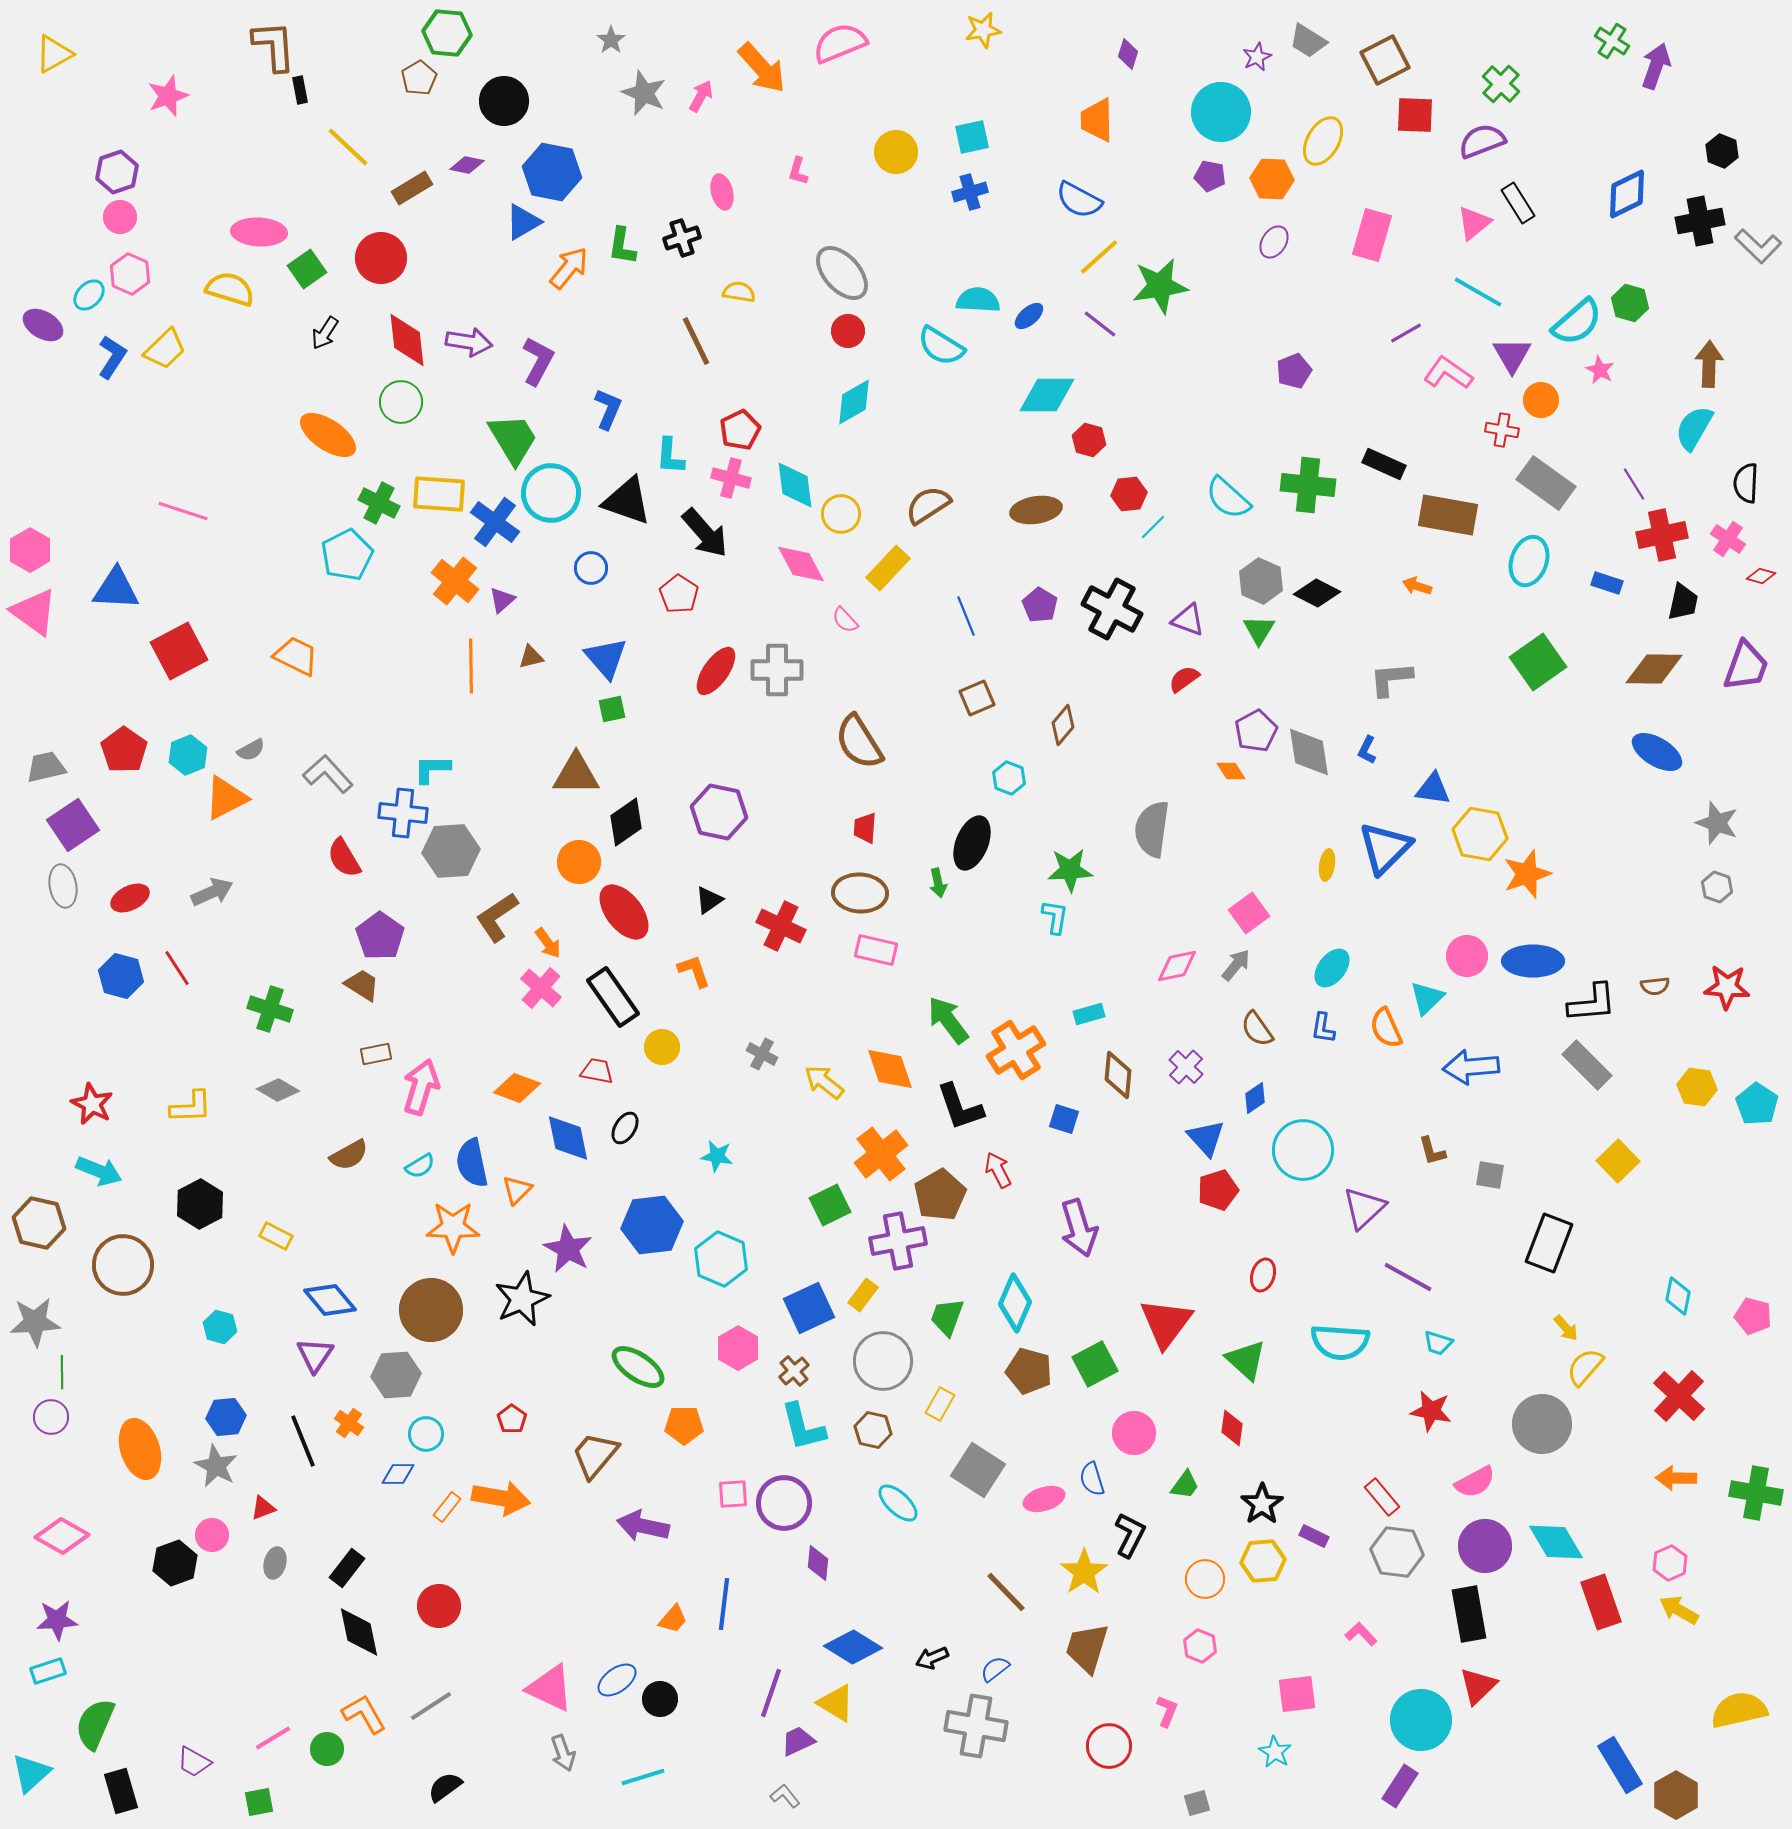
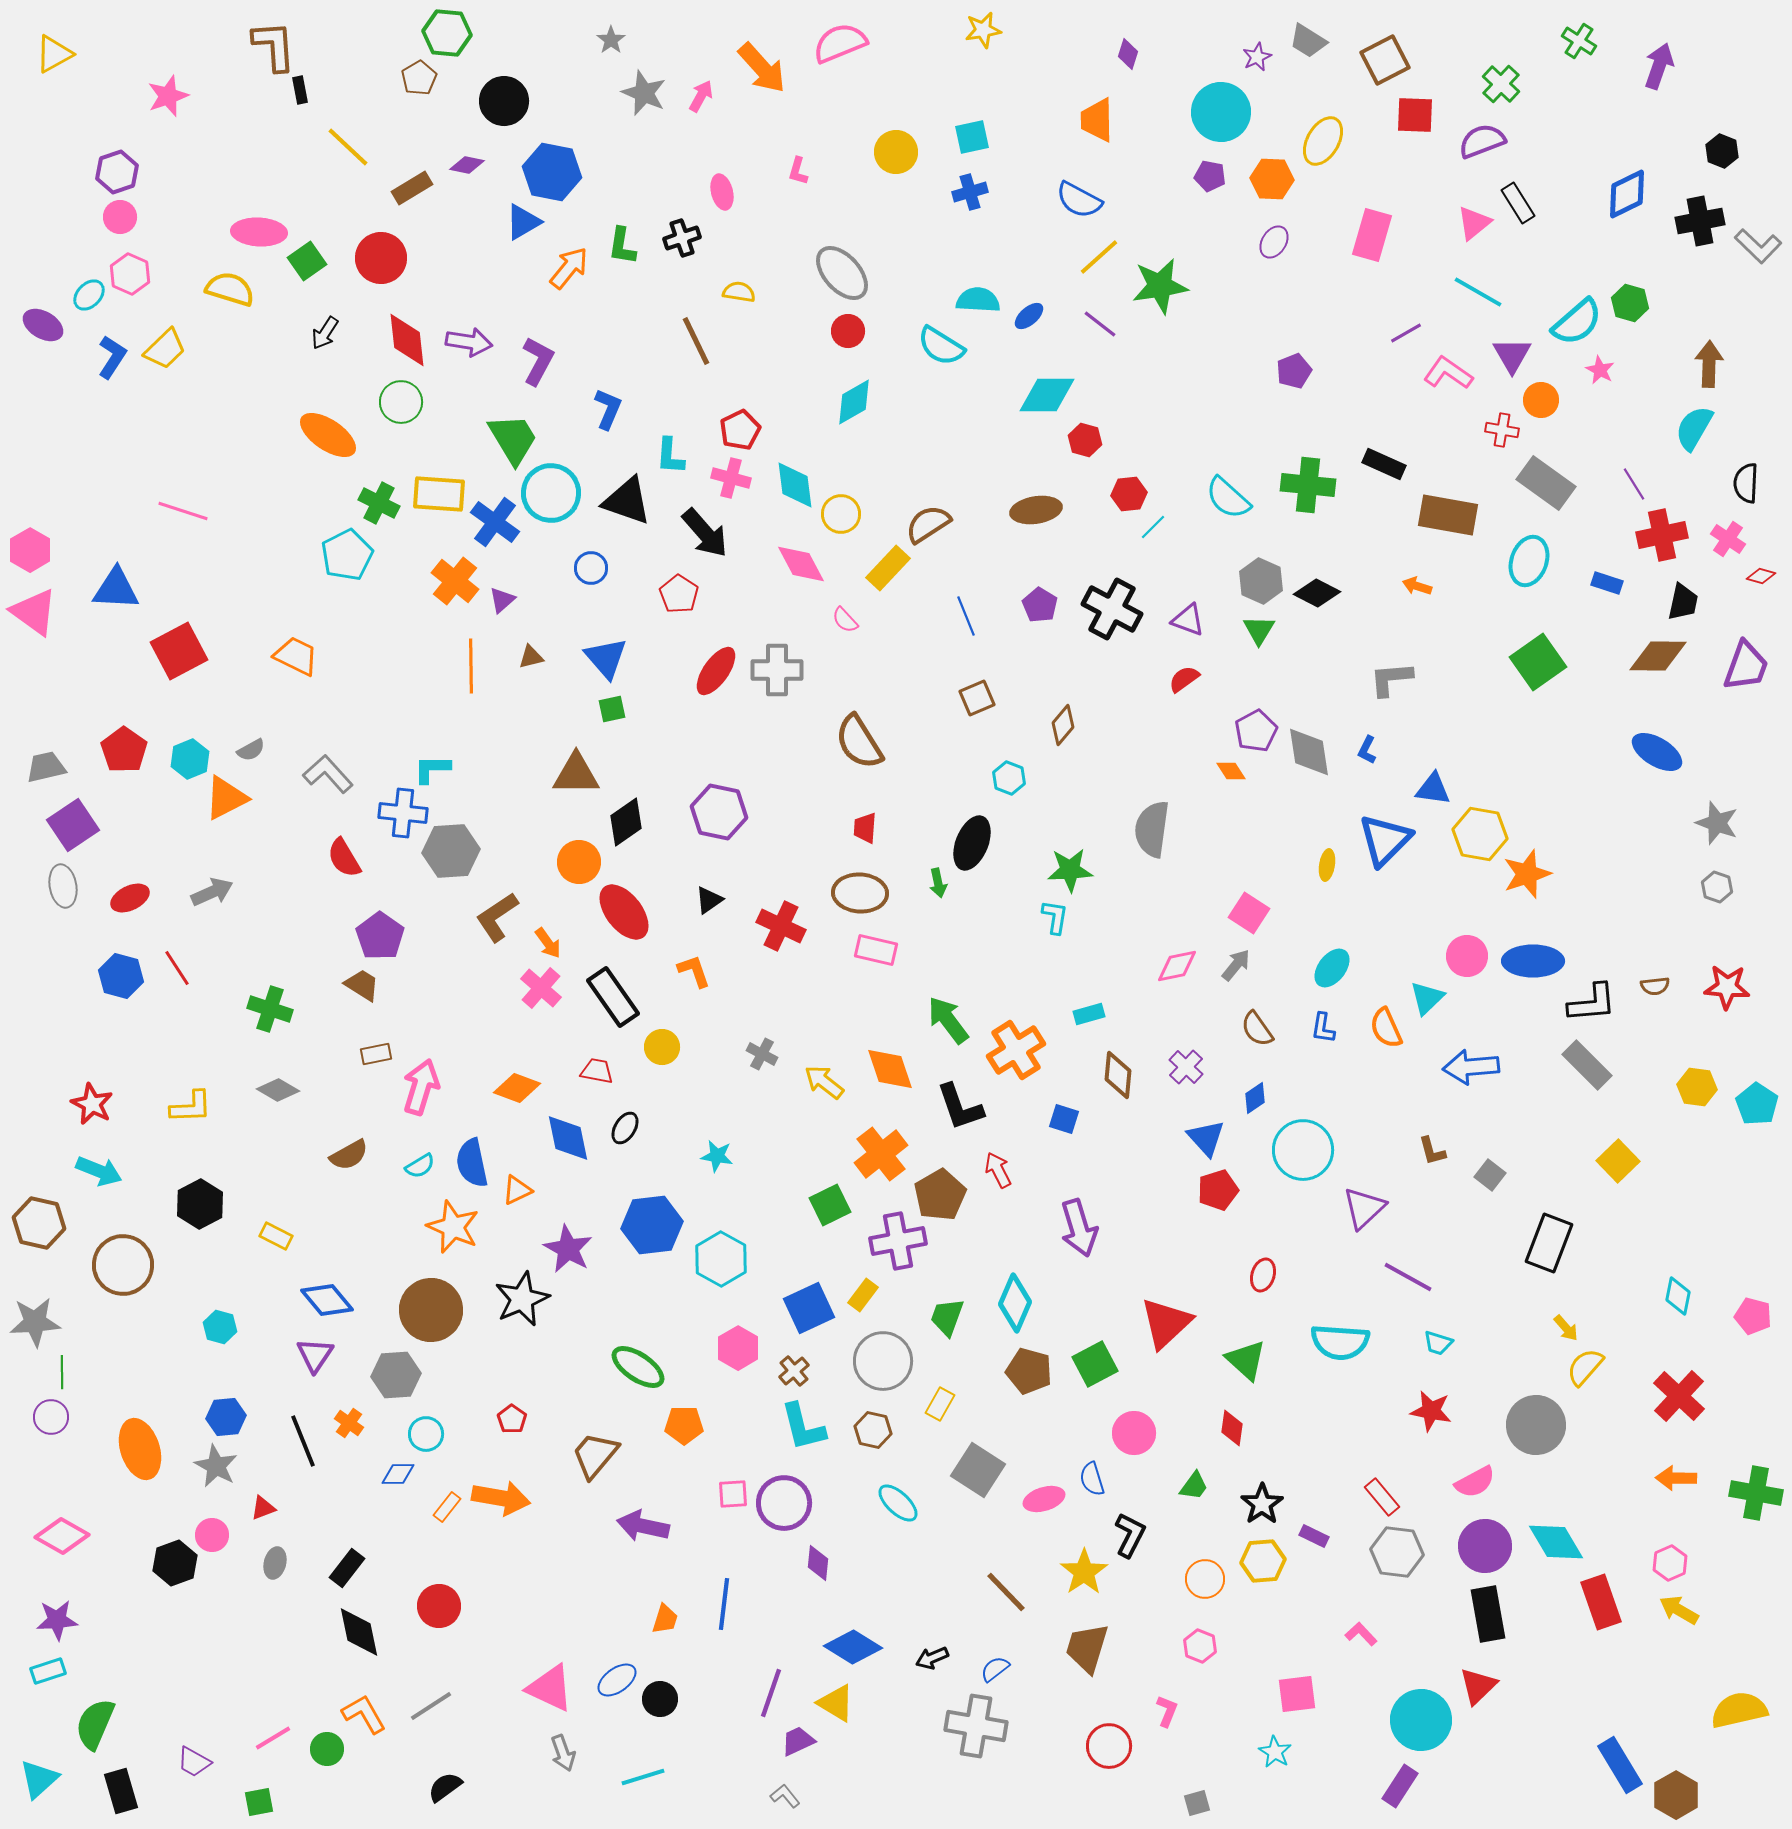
green cross at (1612, 41): moved 33 px left
purple arrow at (1656, 66): moved 3 px right
green square at (307, 269): moved 8 px up
red hexagon at (1089, 440): moved 4 px left
brown semicircle at (928, 505): moved 19 px down
brown diamond at (1654, 669): moved 4 px right, 13 px up
cyan hexagon at (188, 755): moved 2 px right, 4 px down
blue triangle at (1385, 848): moved 8 px up
pink square at (1249, 913): rotated 21 degrees counterclockwise
gray square at (1490, 1175): rotated 28 degrees clockwise
orange triangle at (517, 1190): rotated 20 degrees clockwise
orange star at (453, 1227): rotated 22 degrees clockwise
cyan hexagon at (721, 1259): rotated 6 degrees clockwise
blue diamond at (330, 1300): moved 3 px left
red triangle at (1166, 1323): rotated 10 degrees clockwise
gray circle at (1542, 1424): moved 6 px left, 1 px down
green trapezoid at (1185, 1485): moved 9 px right, 1 px down
black rectangle at (1469, 1614): moved 19 px right
orange trapezoid at (673, 1619): moved 8 px left; rotated 24 degrees counterclockwise
cyan triangle at (31, 1773): moved 8 px right, 6 px down
